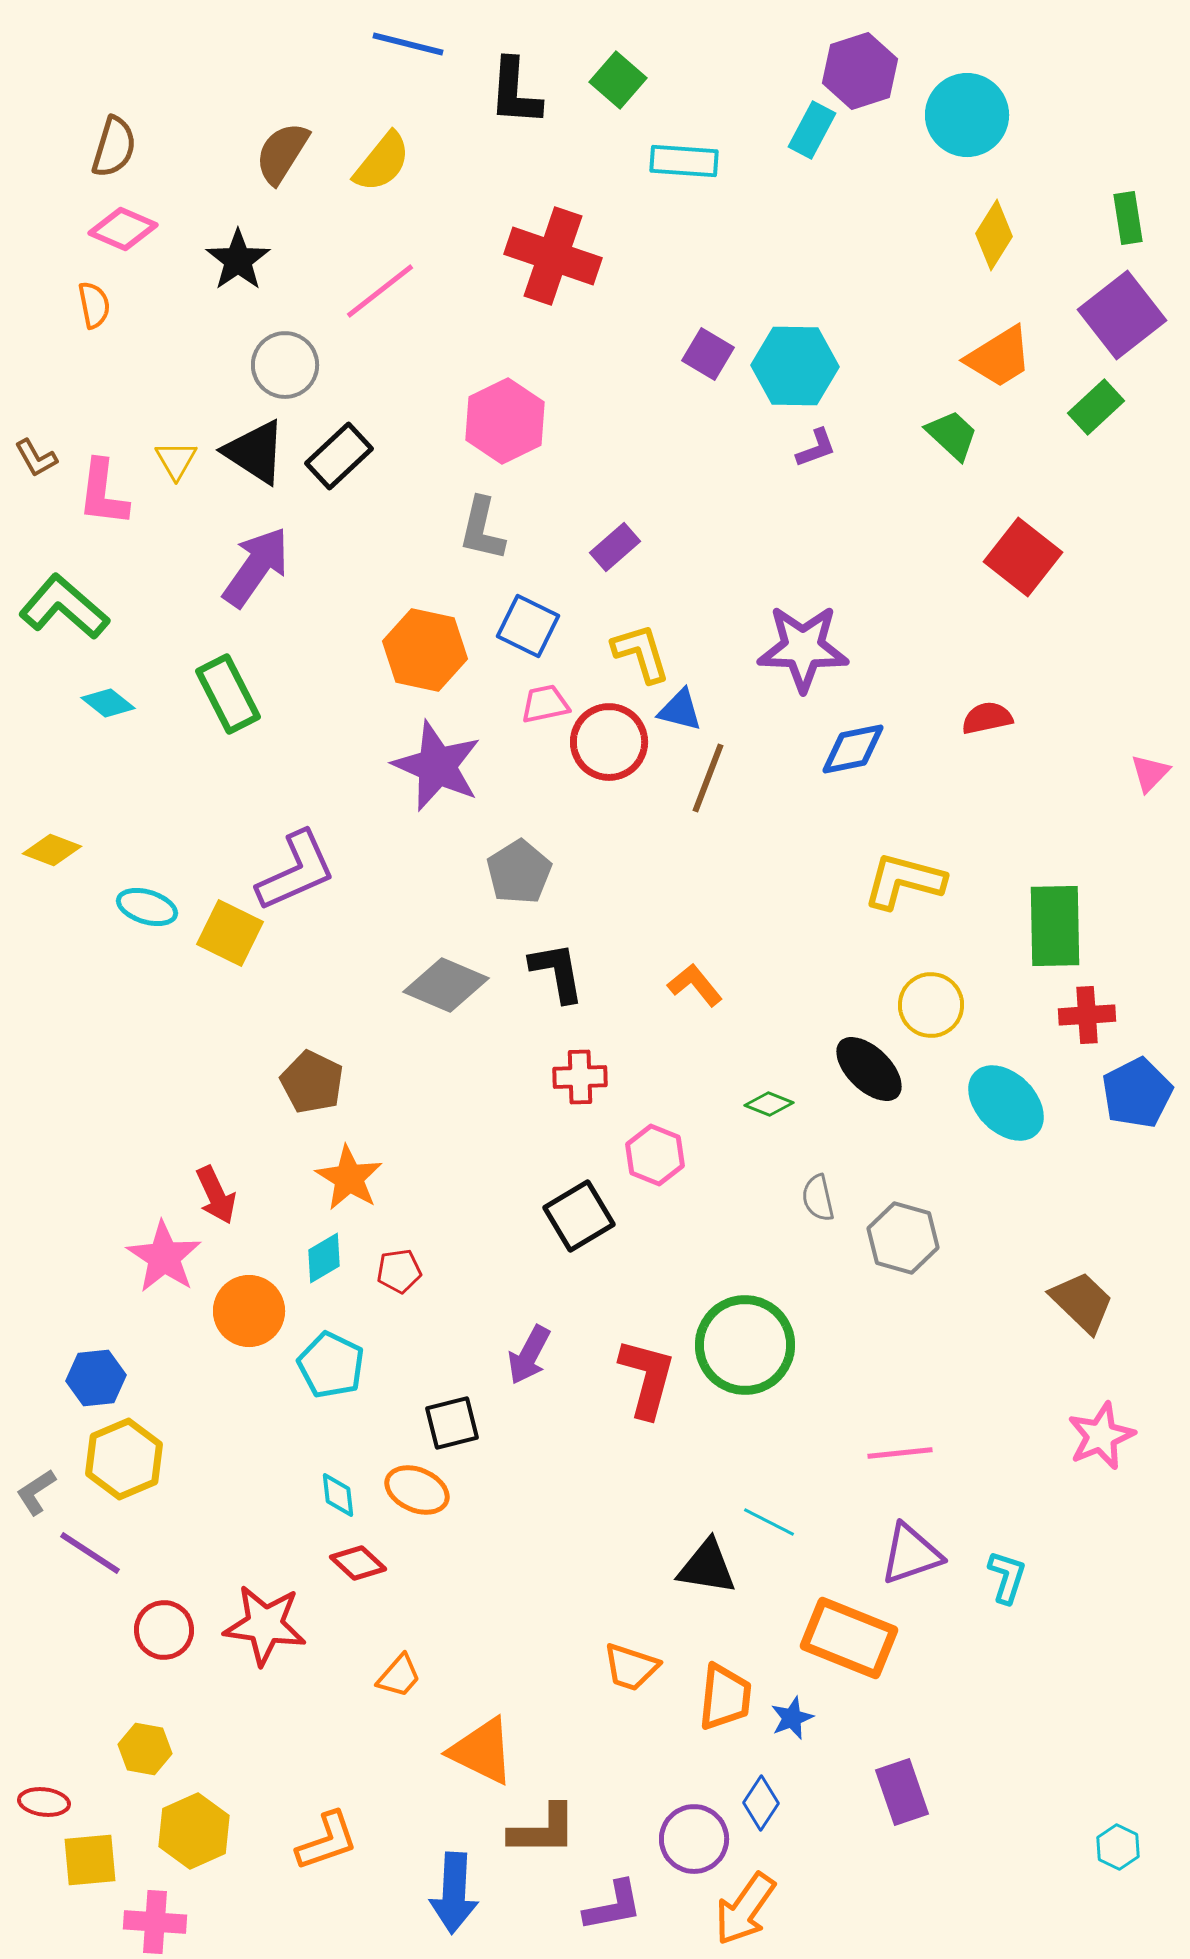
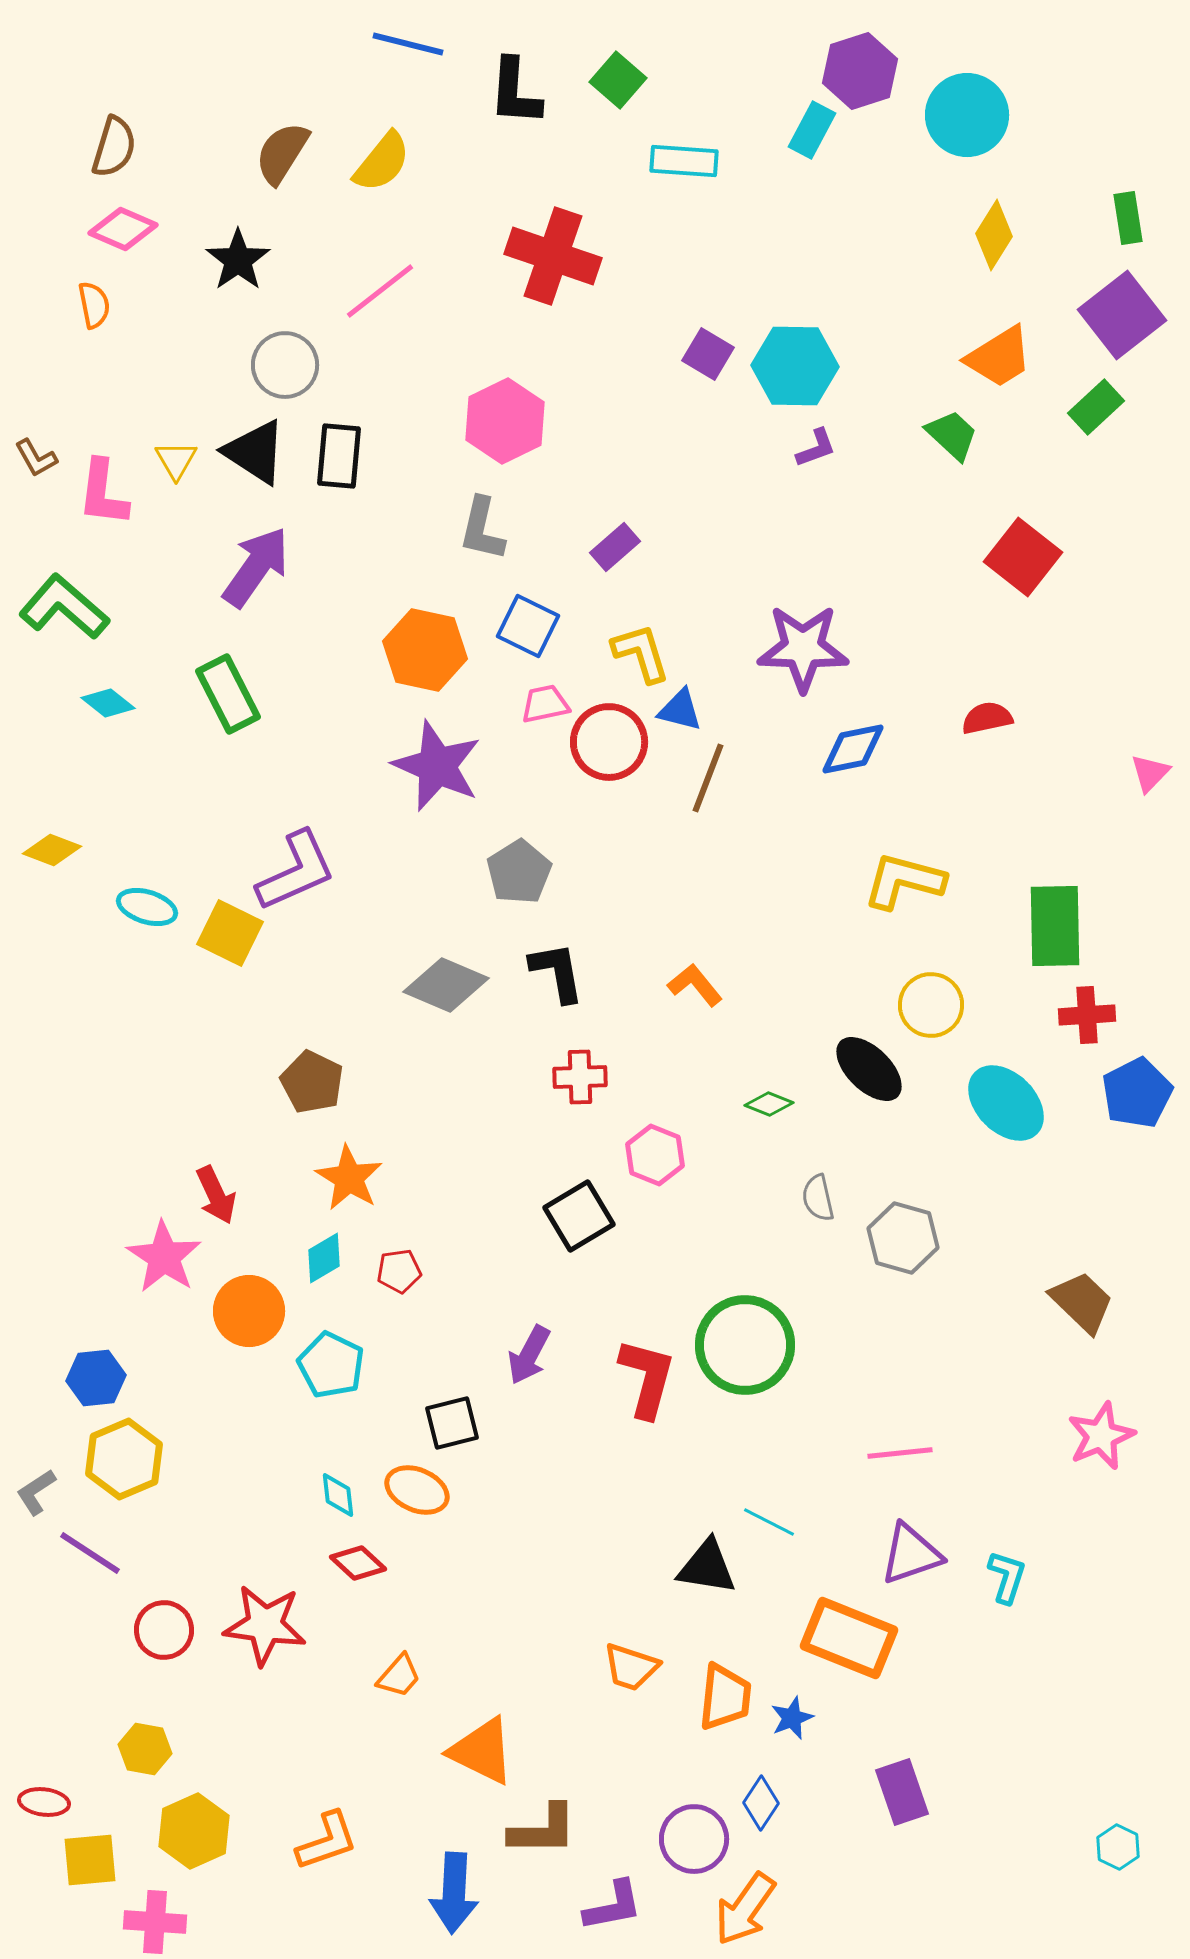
black rectangle at (339, 456): rotated 42 degrees counterclockwise
